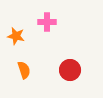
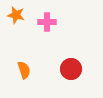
orange star: moved 21 px up
red circle: moved 1 px right, 1 px up
